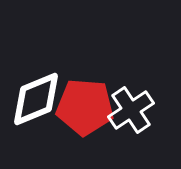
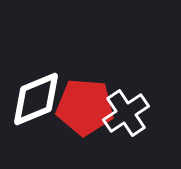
white cross: moved 5 px left, 3 px down
